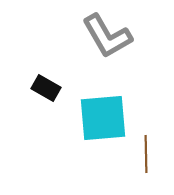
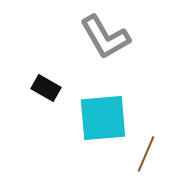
gray L-shape: moved 2 px left, 1 px down
brown line: rotated 24 degrees clockwise
